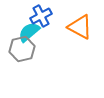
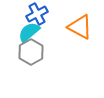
blue cross: moved 4 px left, 2 px up
gray hexagon: moved 9 px right, 3 px down; rotated 15 degrees counterclockwise
